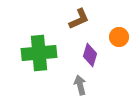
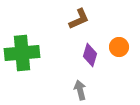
orange circle: moved 10 px down
green cross: moved 17 px left
gray arrow: moved 5 px down
